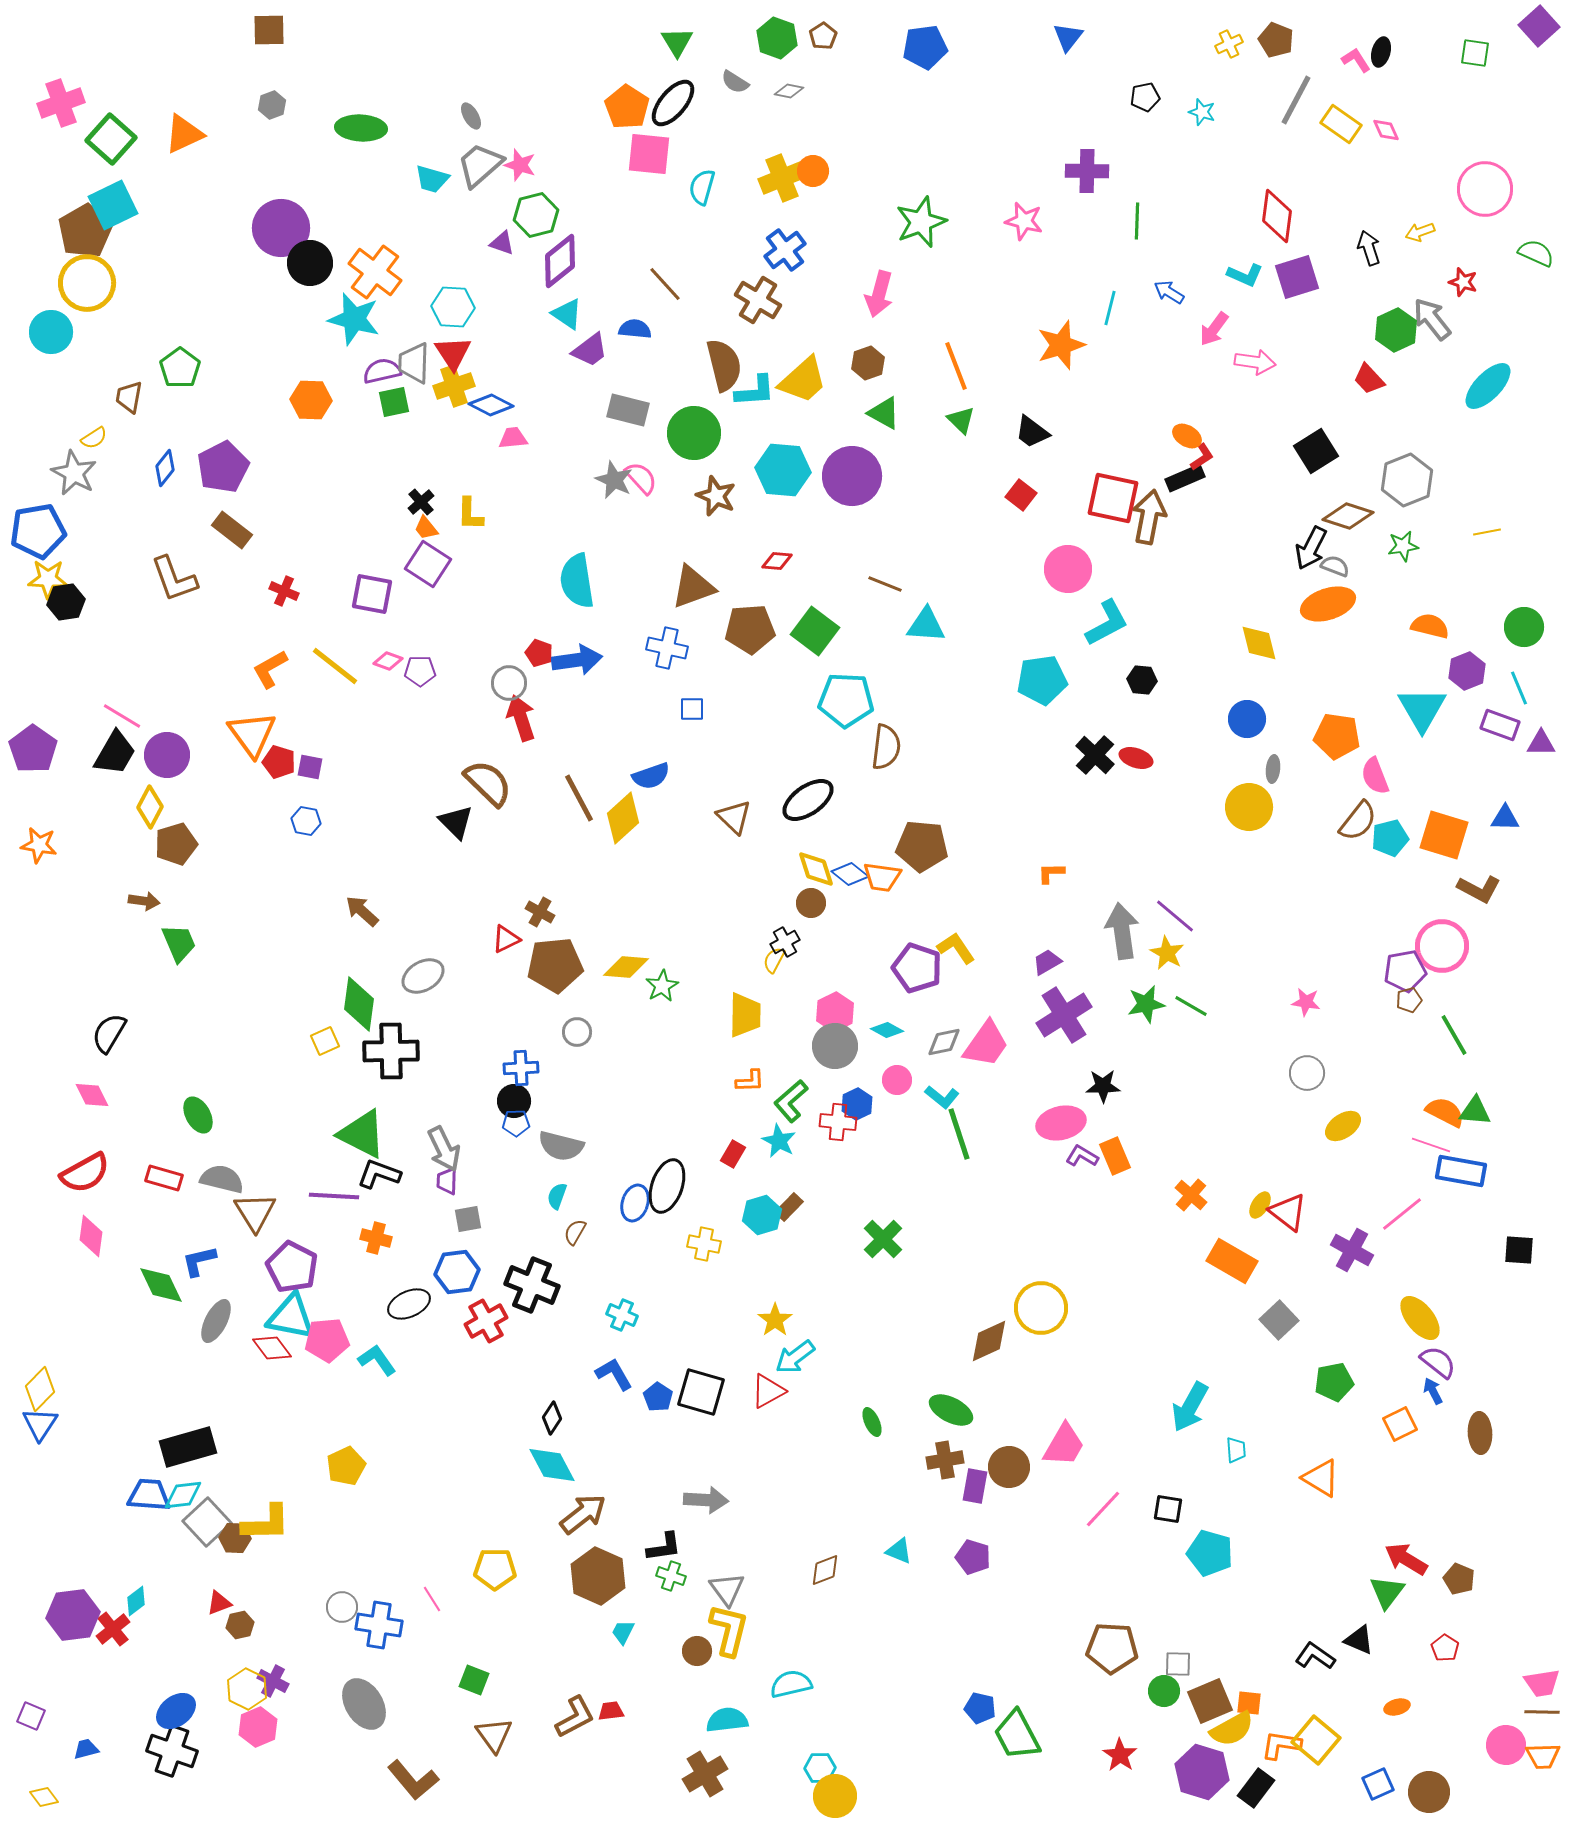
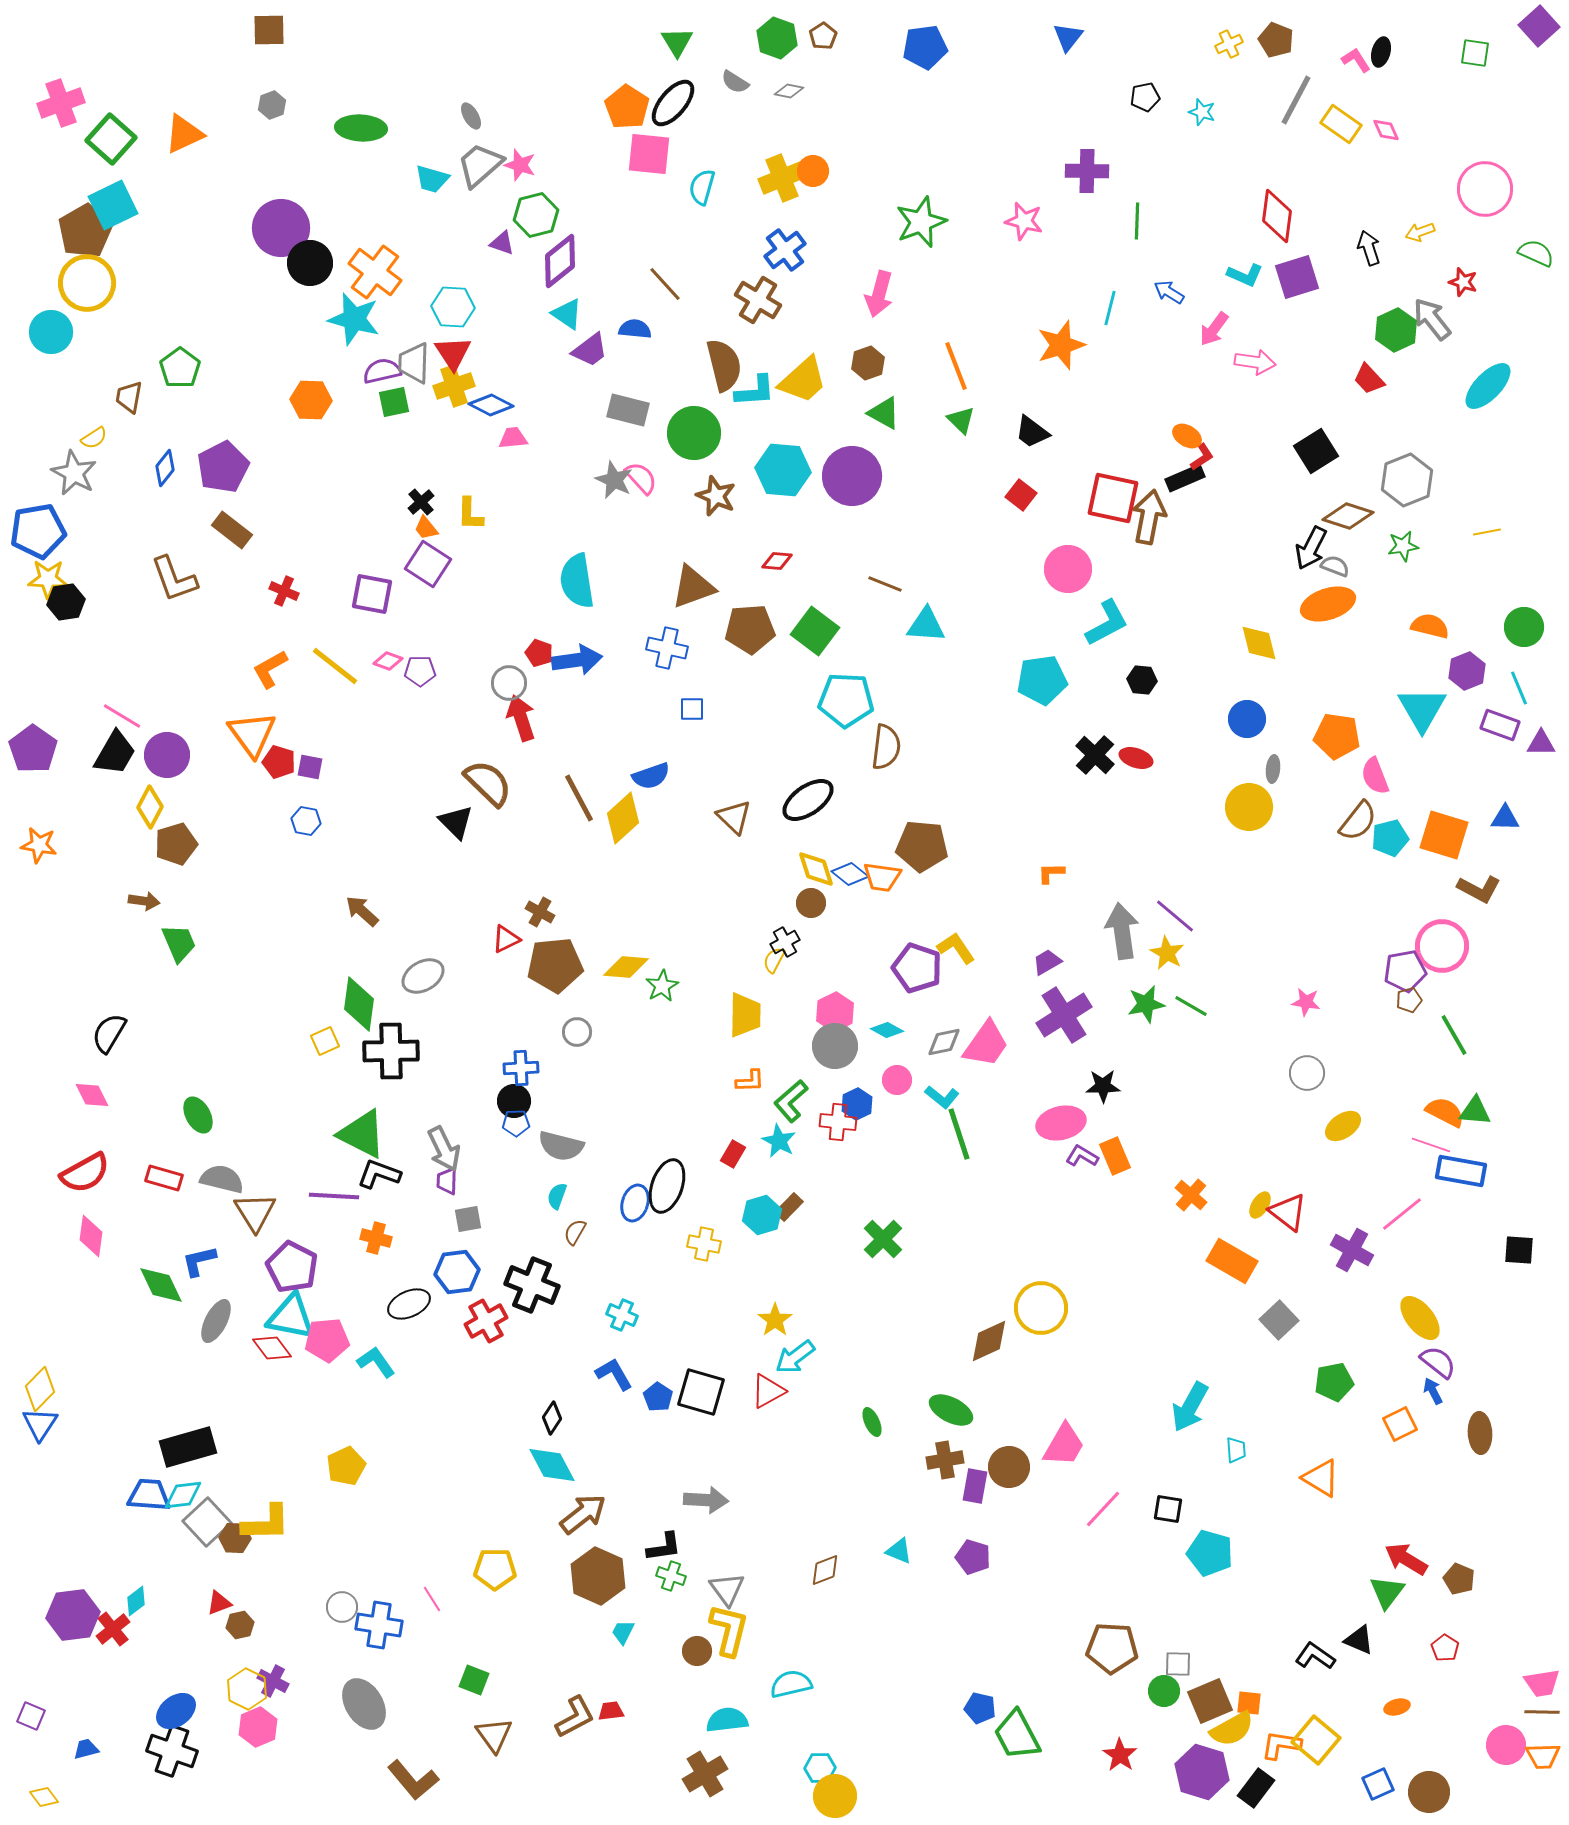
cyan L-shape at (377, 1360): moved 1 px left, 2 px down
